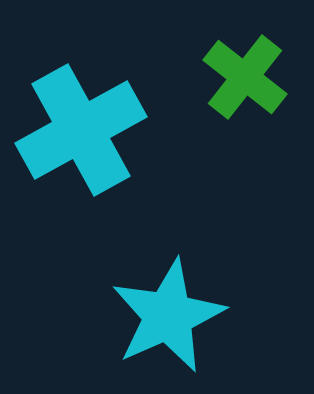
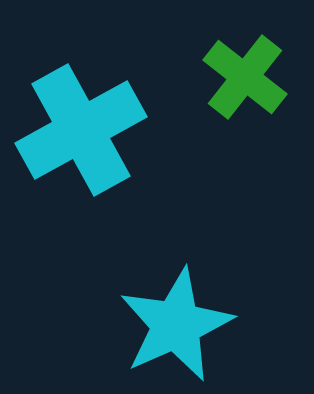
cyan star: moved 8 px right, 9 px down
